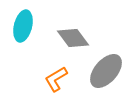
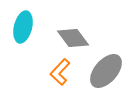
cyan ellipse: moved 1 px down
orange L-shape: moved 4 px right, 7 px up; rotated 16 degrees counterclockwise
